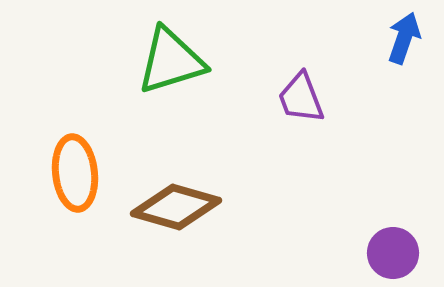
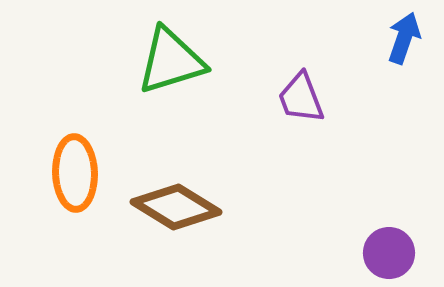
orange ellipse: rotated 4 degrees clockwise
brown diamond: rotated 16 degrees clockwise
purple circle: moved 4 px left
